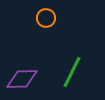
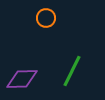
green line: moved 1 px up
